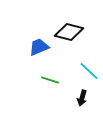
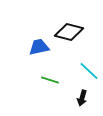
blue trapezoid: rotated 10 degrees clockwise
